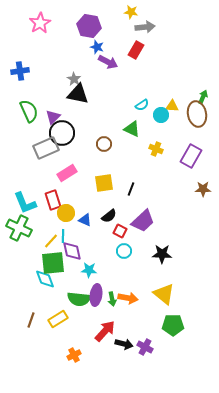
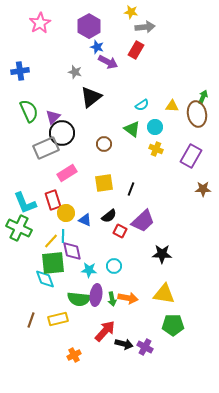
purple hexagon at (89, 26): rotated 20 degrees clockwise
gray star at (74, 79): moved 1 px right, 7 px up; rotated 16 degrees counterclockwise
black triangle at (78, 94): moved 13 px right, 3 px down; rotated 50 degrees counterclockwise
cyan circle at (161, 115): moved 6 px left, 12 px down
green triangle at (132, 129): rotated 12 degrees clockwise
cyan circle at (124, 251): moved 10 px left, 15 px down
yellow triangle at (164, 294): rotated 30 degrees counterclockwise
yellow rectangle at (58, 319): rotated 18 degrees clockwise
